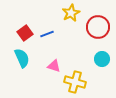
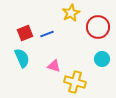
red square: rotated 14 degrees clockwise
